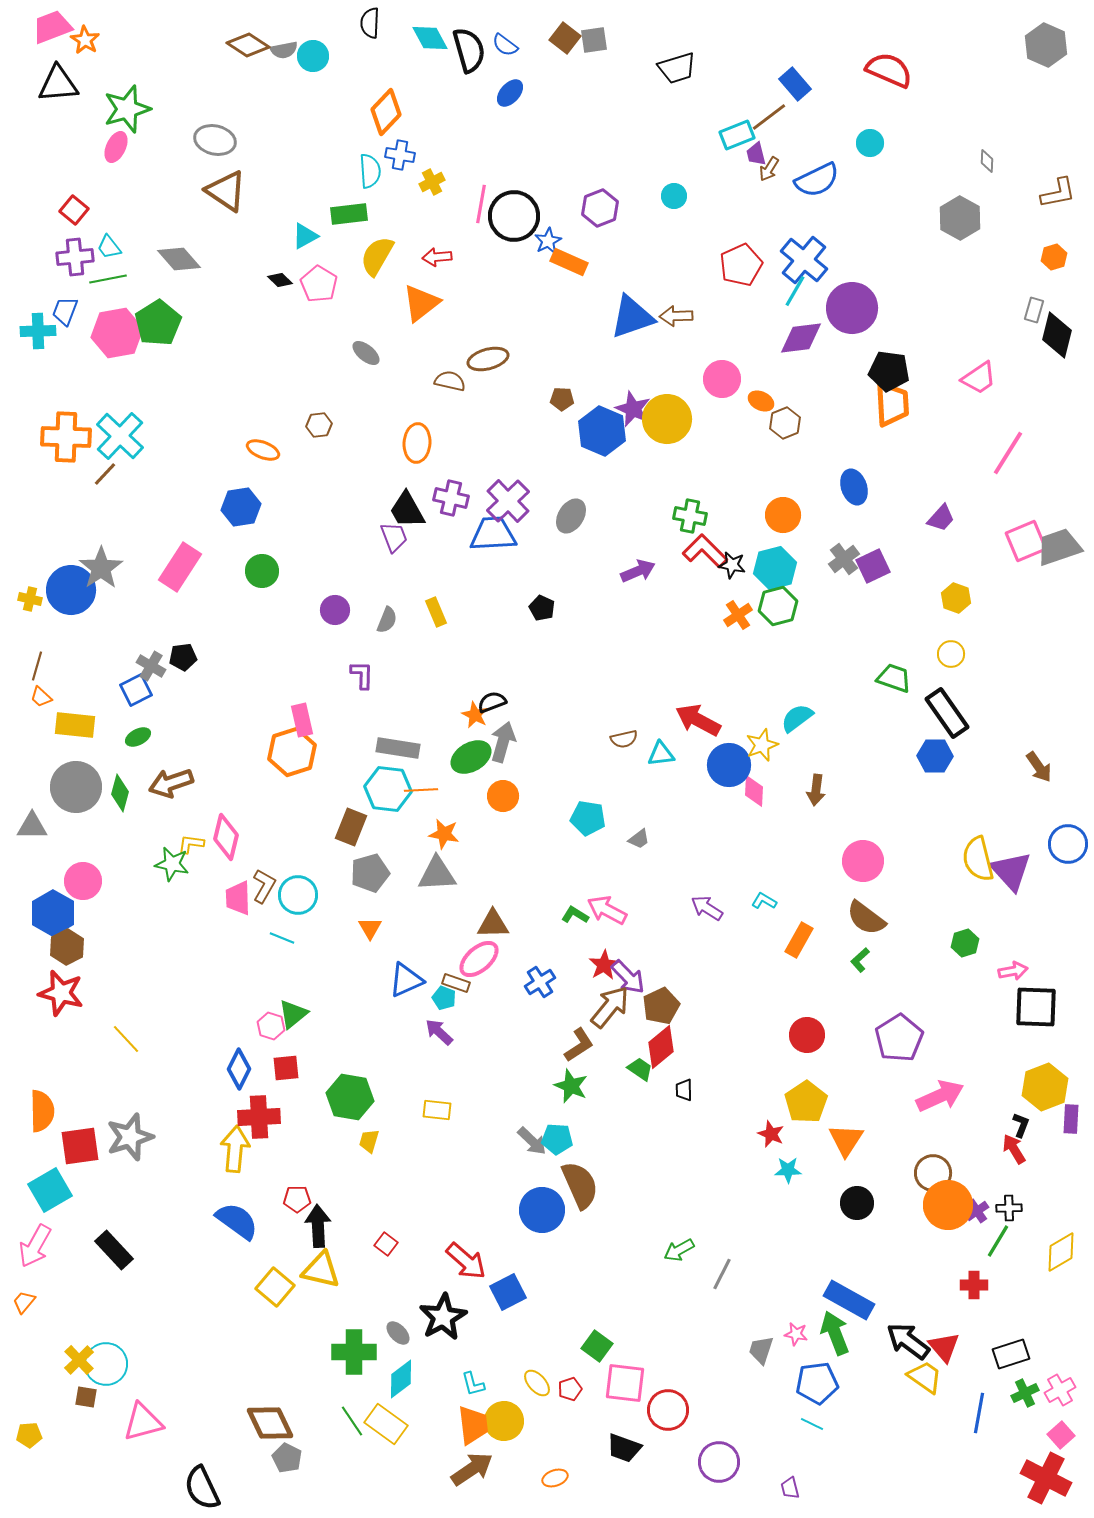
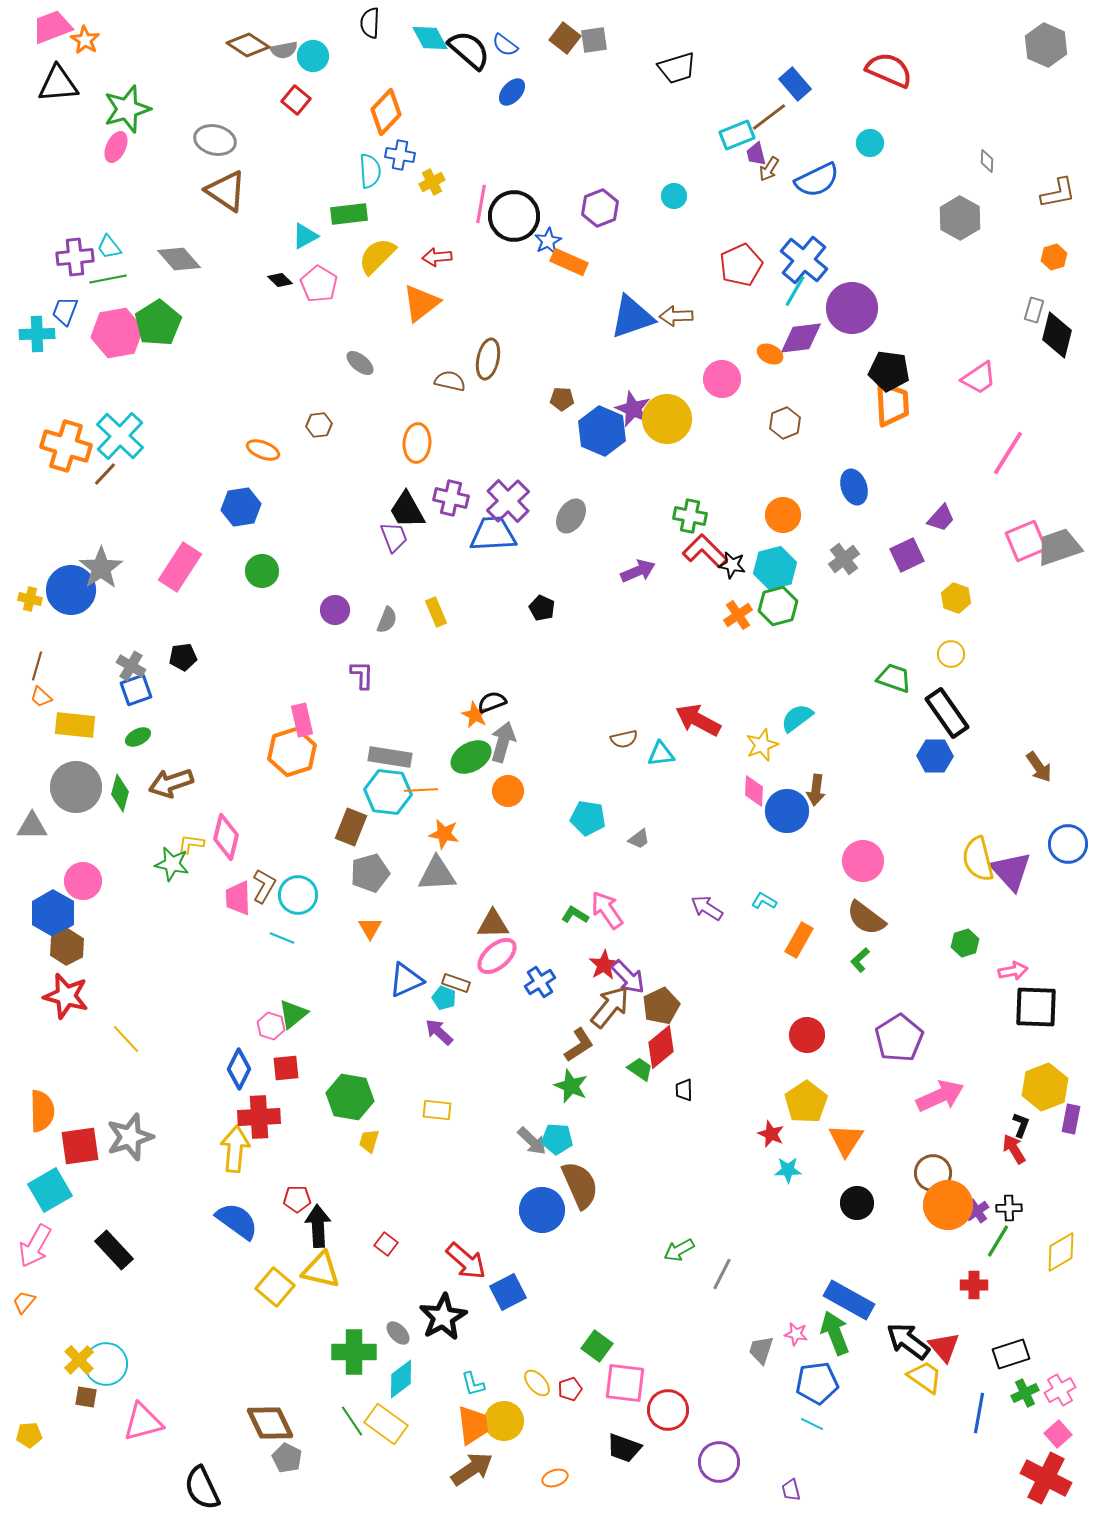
black semicircle at (469, 50): rotated 33 degrees counterclockwise
blue ellipse at (510, 93): moved 2 px right, 1 px up
red square at (74, 210): moved 222 px right, 110 px up
yellow semicircle at (377, 256): rotated 15 degrees clockwise
cyan cross at (38, 331): moved 1 px left, 3 px down
gray ellipse at (366, 353): moved 6 px left, 10 px down
brown ellipse at (488, 359): rotated 63 degrees counterclockwise
orange ellipse at (761, 401): moved 9 px right, 47 px up
orange cross at (66, 437): moved 9 px down; rotated 15 degrees clockwise
purple square at (873, 566): moved 34 px right, 11 px up
gray cross at (151, 666): moved 20 px left
blue square at (136, 690): rotated 8 degrees clockwise
gray rectangle at (398, 748): moved 8 px left, 9 px down
blue circle at (729, 765): moved 58 px right, 46 px down
cyan hexagon at (388, 789): moved 3 px down
orange circle at (503, 796): moved 5 px right, 5 px up
pink arrow at (607, 910): rotated 27 degrees clockwise
pink ellipse at (479, 959): moved 18 px right, 3 px up
red star at (61, 993): moved 5 px right, 3 px down
purple rectangle at (1071, 1119): rotated 8 degrees clockwise
pink square at (1061, 1435): moved 3 px left, 1 px up
purple trapezoid at (790, 1488): moved 1 px right, 2 px down
